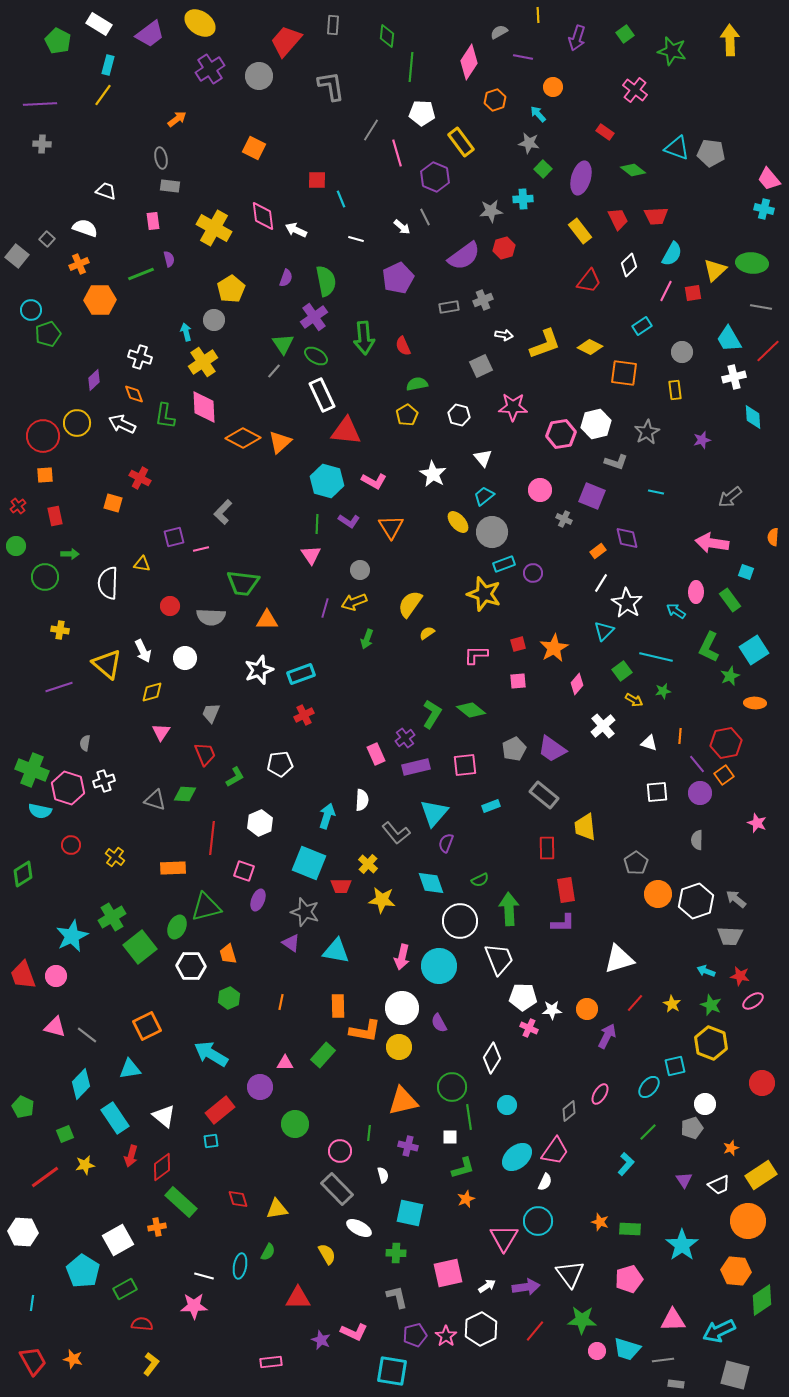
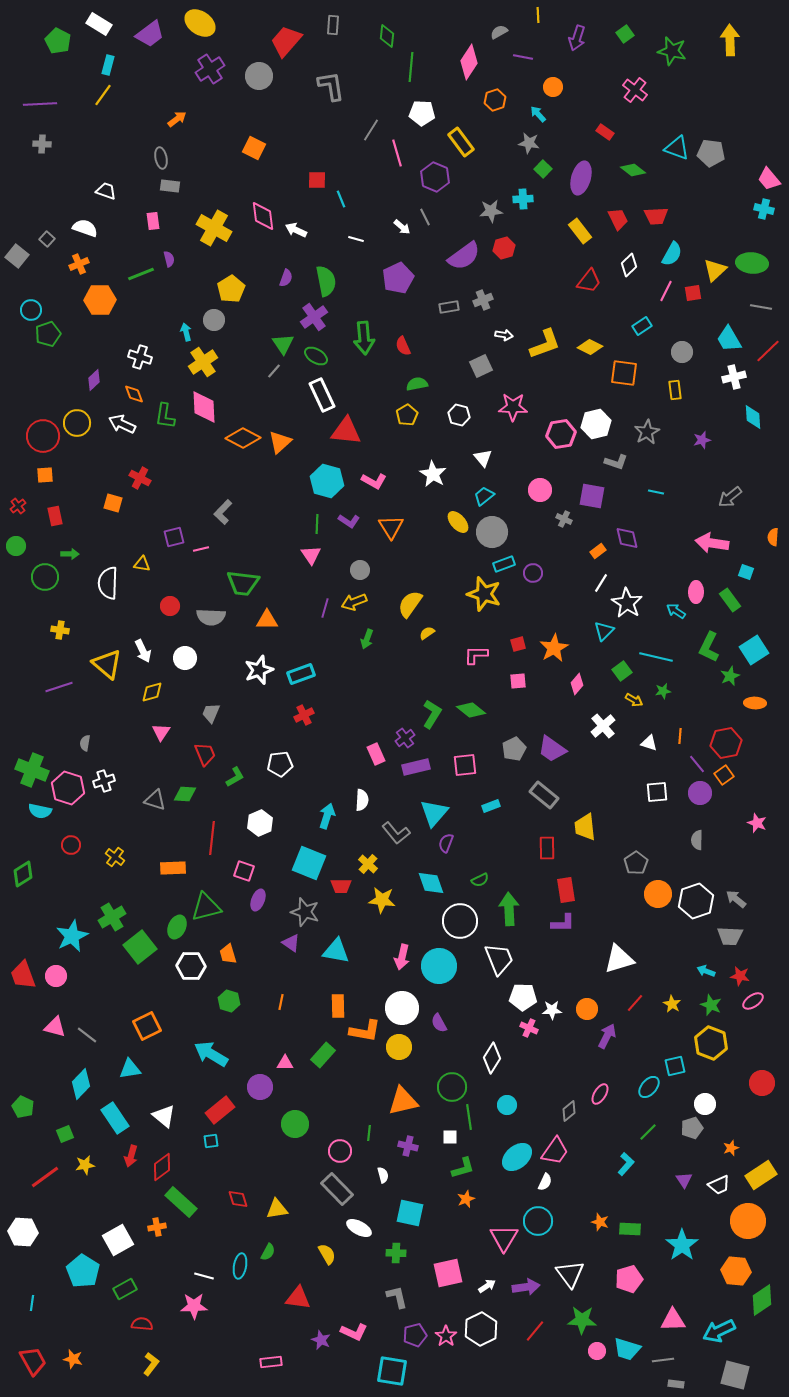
purple square at (592, 496): rotated 12 degrees counterclockwise
green hexagon at (229, 998): moved 3 px down; rotated 20 degrees counterclockwise
red triangle at (298, 1298): rotated 8 degrees clockwise
